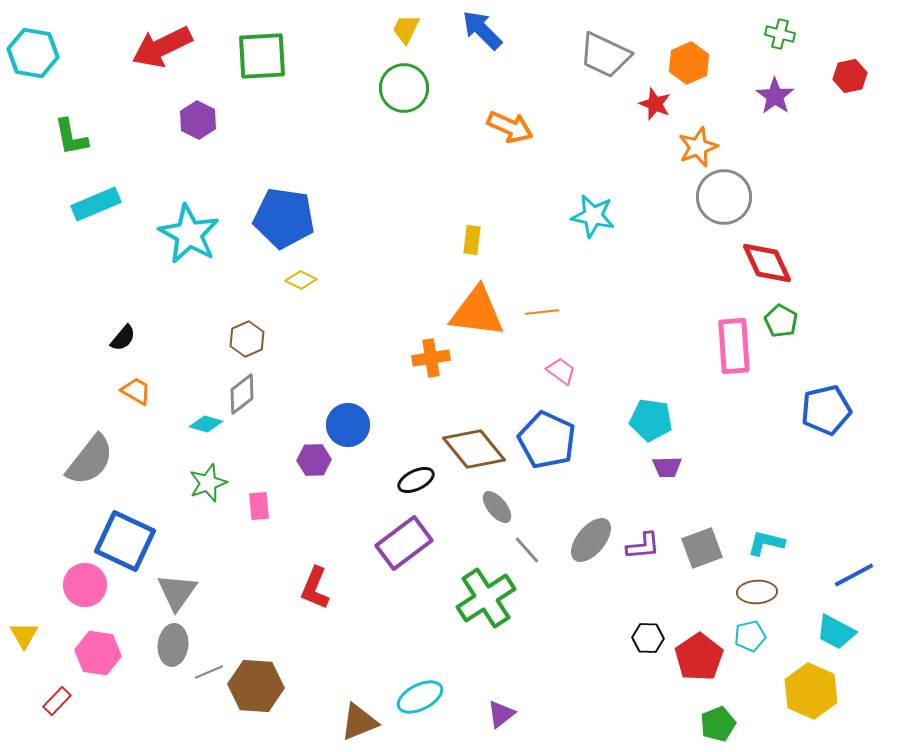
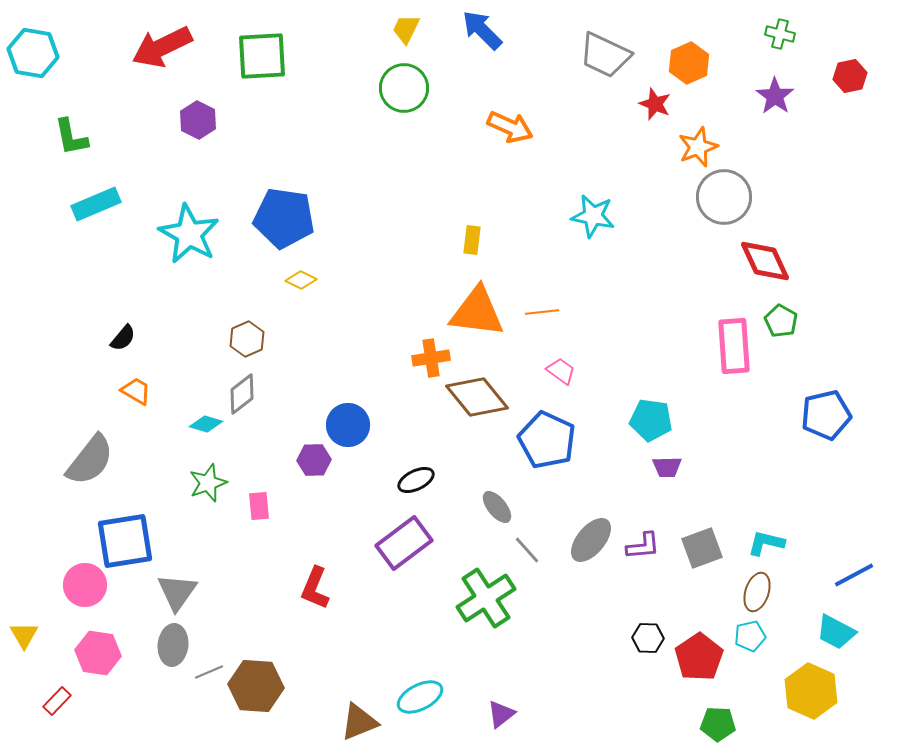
red diamond at (767, 263): moved 2 px left, 2 px up
blue pentagon at (826, 410): moved 5 px down
brown diamond at (474, 449): moved 3 px right, 52 px up
blue square at (125, 541): rotated 34 degrees counterclockwise
brown ellipse at (757, 592): rotated 69 degrees counterclockwise
green pentagon at (718, 724): rotated 24 degrees clockwise
